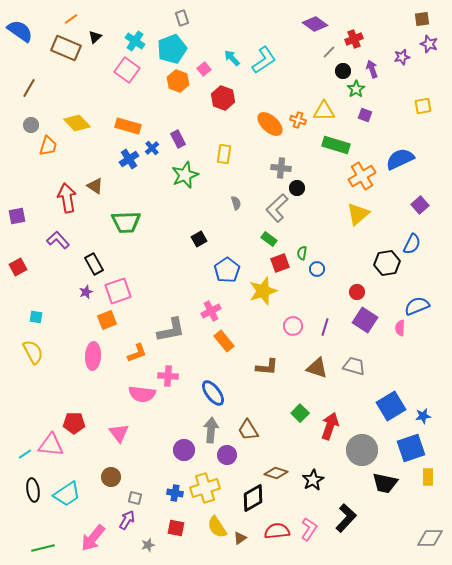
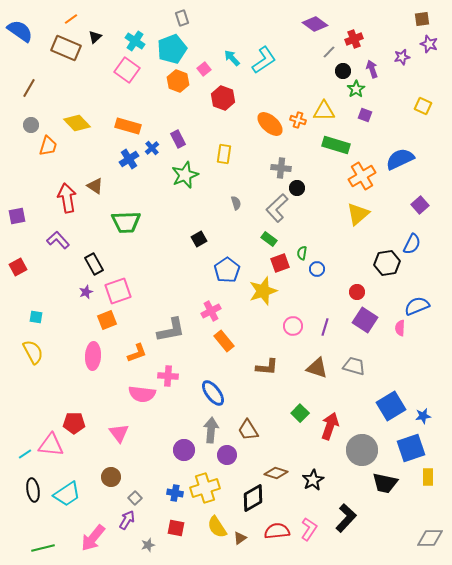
yellow square at (423, 106): rotated 36 degrees clockwise
gray square at (135, 498): rotated 32 degrees clockwise
